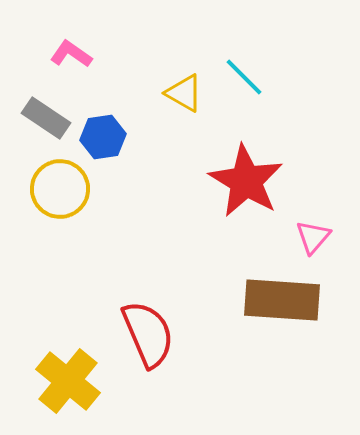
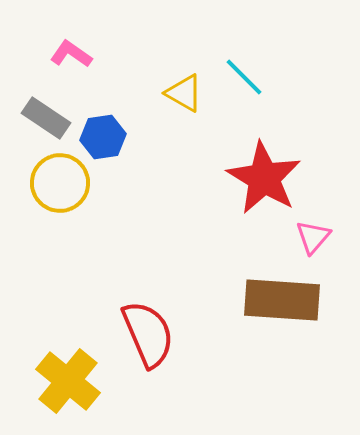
red star: moved 18 px right, 3 px up
yellow circle: moved 6 px up
